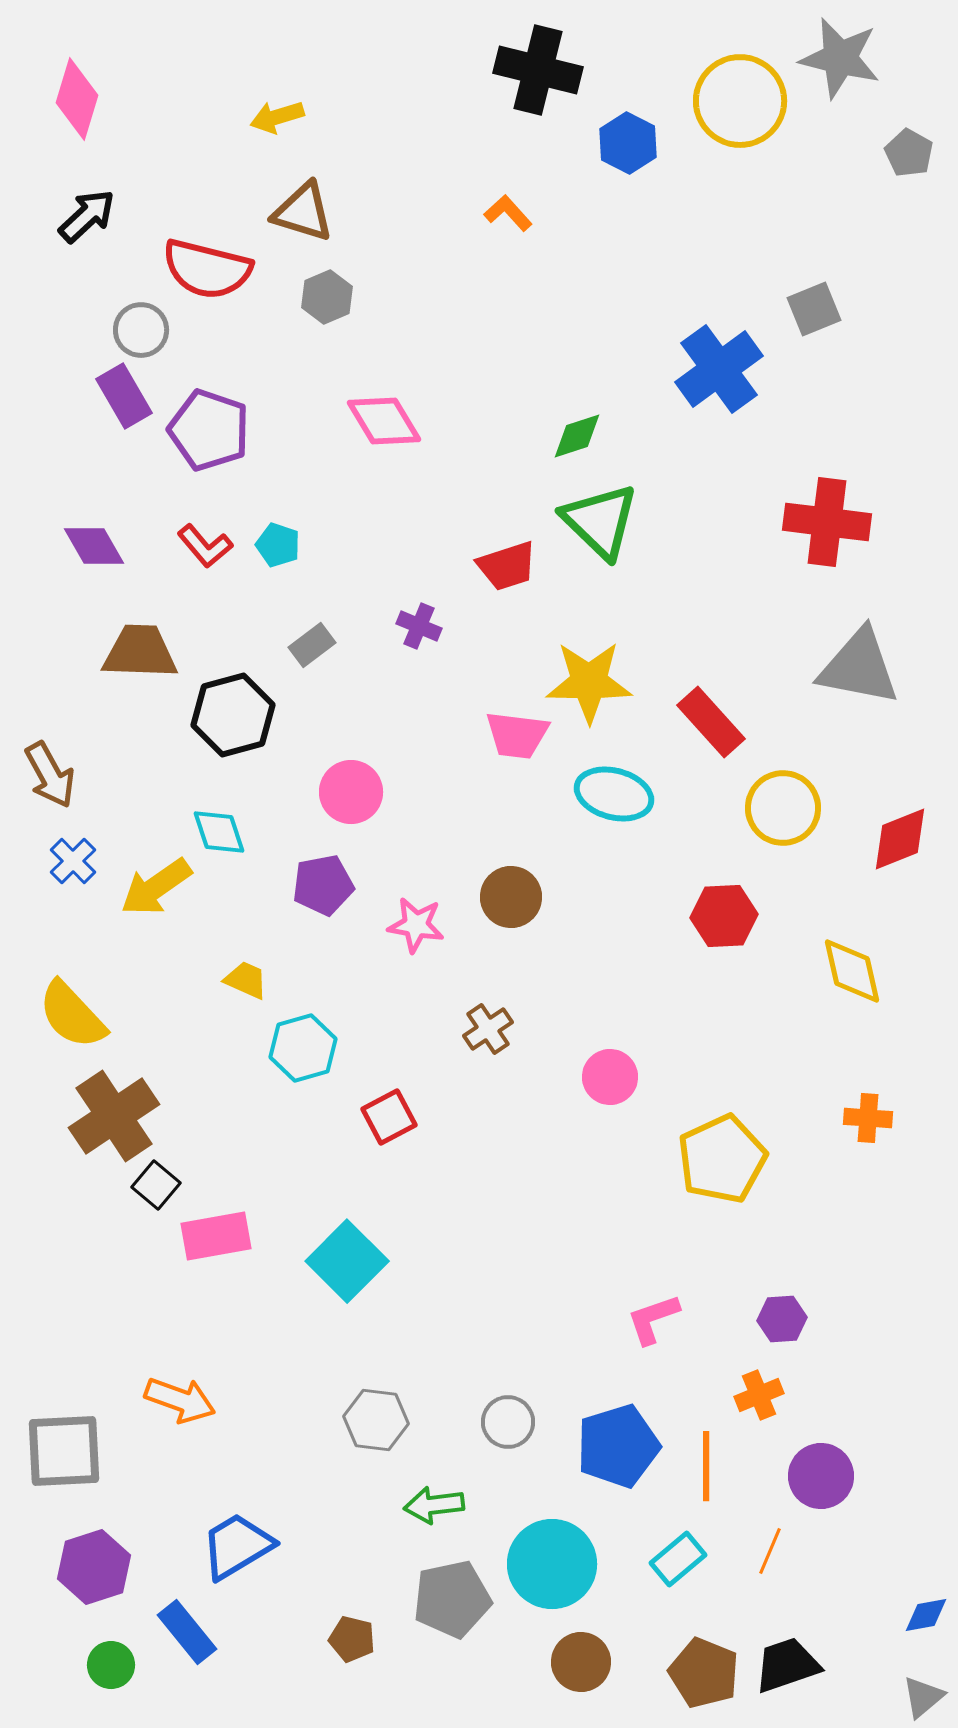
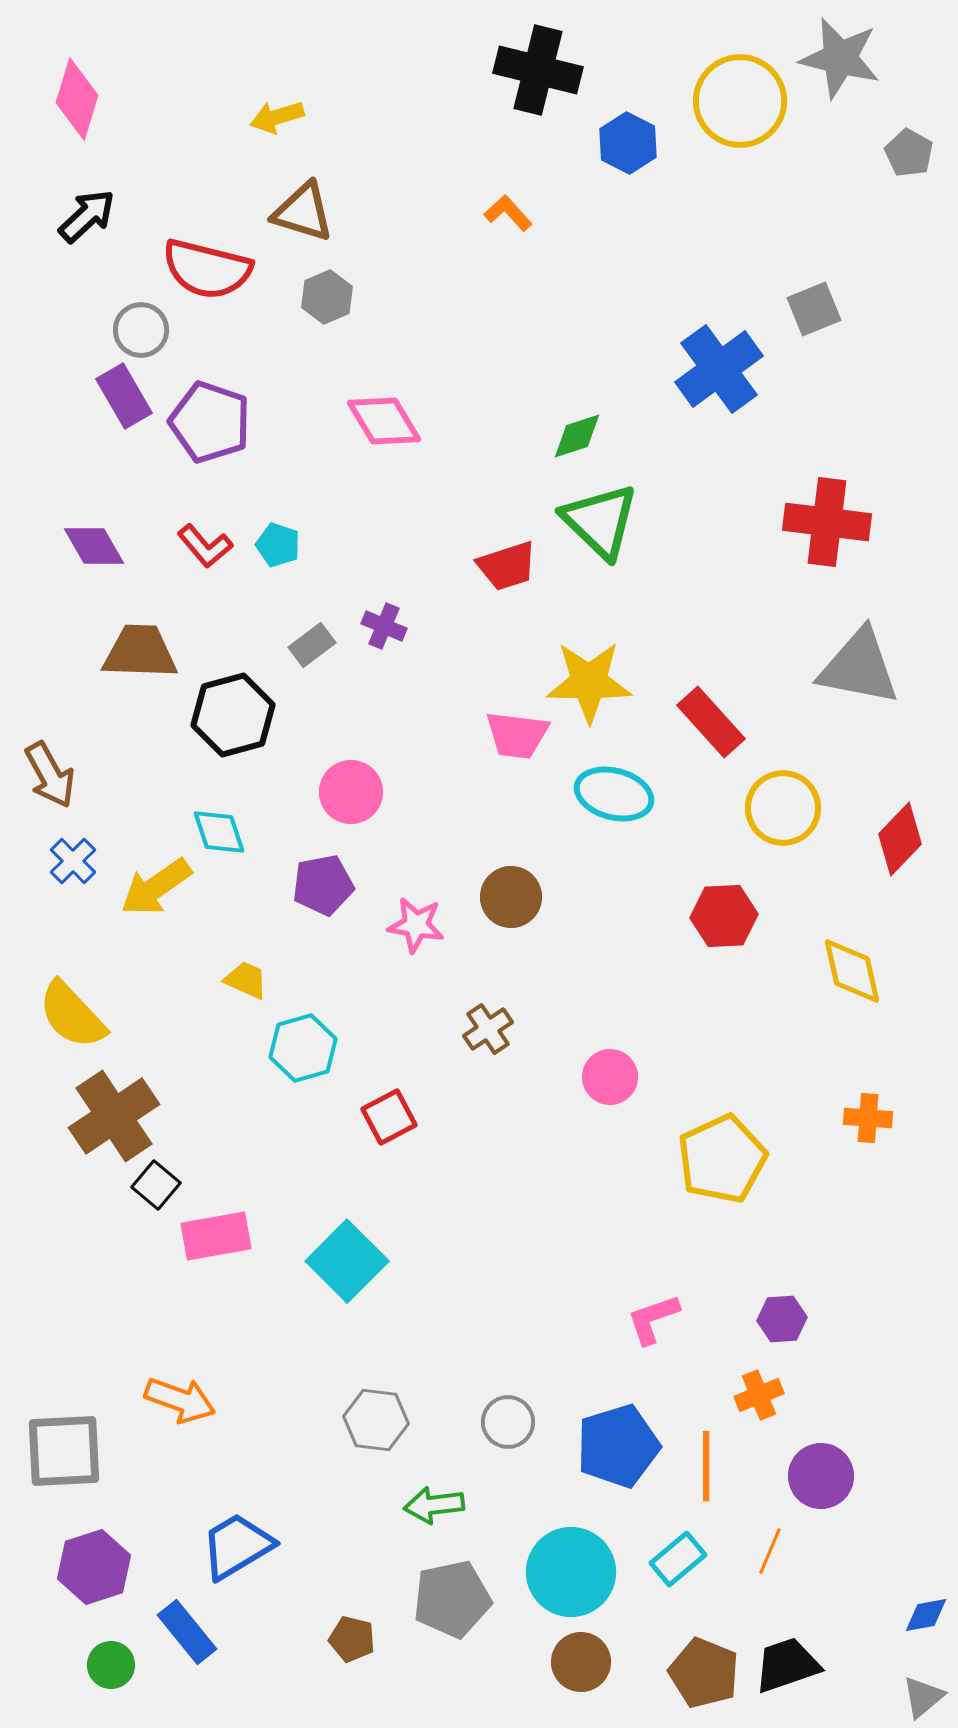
purple pentagon at (209, 430): moved 1 px right, 8 px up
purple cross at (419, 626): moved 35 px left
red diamond at (900, 839): rotated 24 degrees counterclockwise
cyan circle at (552, 1564): moved 19 px right, 8 px down
